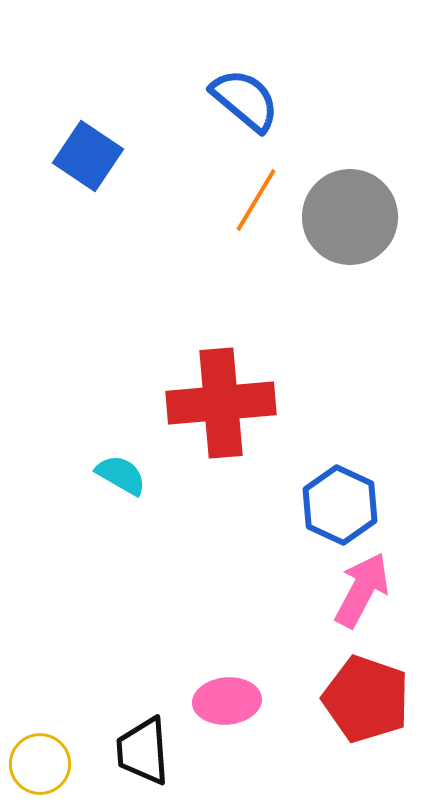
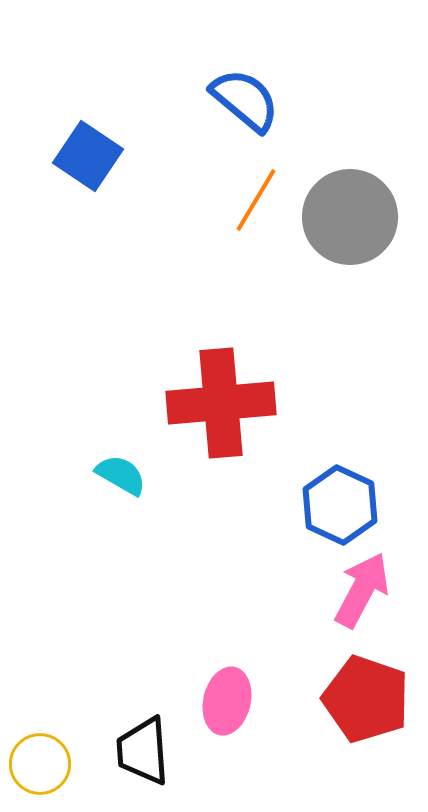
pink ellipse: rotated 72 degrees counterclockwise
